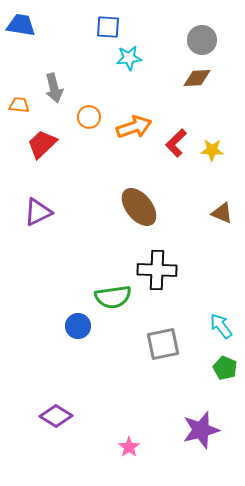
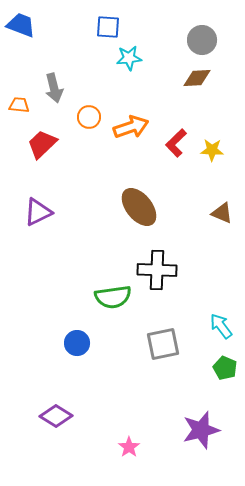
blue trapezoid: rotated 12 degrees clockwise
orange arrow: moved 3 px left
blue circle: moved 1 px left, 17 px down
